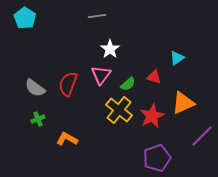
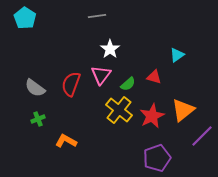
cyan triangle: moved 3 px up
red semicircle: moved 3 px right
orange triangle: moved 7 px down; rotated 15 degrees counterclockwise
orange L-shape: moved 1 px left, 2 px down
